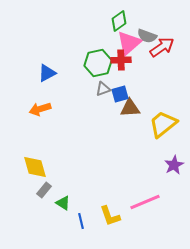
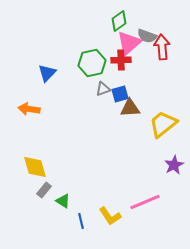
red arrow: rotated 60 degrees counterclockwise
green hexagon: moved 6 px left
blue triangle: rotated 18 degrees counterclockwise
orange arrow: moved 11 px left; rotated 25 degrees clockwise
green triangle: moved 2 px up
yellow L-shape: rotated 15 degrees counterclockwise
